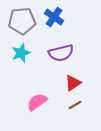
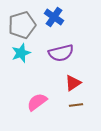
gray pentagon: moved 4 px down; rotated 12 degrees counterclockwise
brown line: moved 1 px right; rotated 24 degrees clockwise
